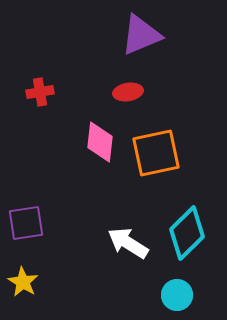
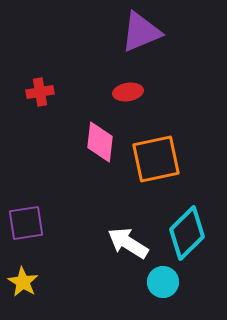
purple triangle: moved 3 px up
orange square: moved 6 px down
cyan circle: moved 14 px left, 13 px up
